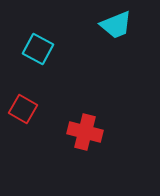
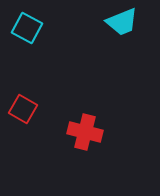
cyan trapezoid: moved 6 px right, 3 px up
cyan square: moved 11 px left, 21 px up
